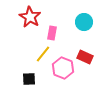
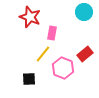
red star: rotated 10 degrees counterclockwise
cyan circle: moved 10 px up
red rectangle: moved 3 px up; rotated 63 degrees counterclockwise
